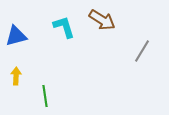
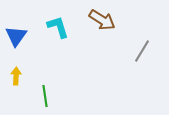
cyan L-shape: moved 6 px left
blue triangle: rotated 40 degrees counterclockwise
